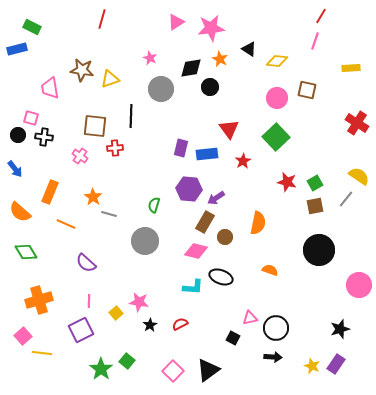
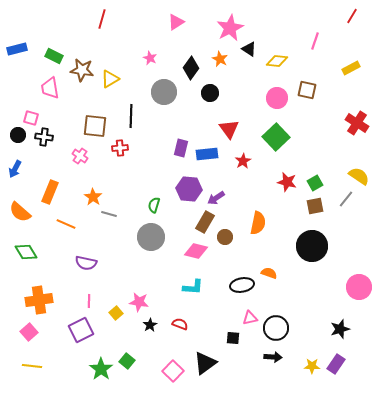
red line at (321, 16): moved 31 px right
green rectangle at (32, 27): moved 22 px right, 29 px down
pink star at (211, 28): moved 19 px right; rotated 20 degrees counterclockwise
black diamond at (191, 68): rotated 45 degrees counterclockwise
yellow rectangle at (351, 68): rotated 24 degrees counterclockwise
yellow triangle at (110, 79): rotated 12 degrees counterclockwise
black circle at (210, 87): moved 6 px down
gray circle at (161, 89): moved 3 px right, 3 px down
red cross at (115, 148): moved 5 px right
blue arrow at (15, 169): rotated 66 degrees clockwise
gray circle at (145, 241): moved 6 px right, 4 px up
black circle at (319, 250): moved 7 px left, 4 px up
purple semicircle at (86, 263): rotated 30 degrees counterclockwise
orange semicircle at (270, 270): moved 1 px left, 3 px down
black ellipse at (221, 277): moved 21 px right, 8 px down; rotated 30 degrees counterclockwise
pink circle at (359, 285): moved 2 px down
orange cross at (39, 300): rotated 8 degrees clockwise
red semicircle at (180, 324): rotated 49 degrees clockwise
pink square at (23, 336): moved 6 px right, 4 px up
black square at (233, 338): rotated 24 degrees counterclockwise
yellow line at (42, 353): moved 10 px left, 13 px down
yellow star at (312, 366): rotated 21 degrees counterclockwise
black triangle at (208, 370): moved 3 px left, 7 px up
